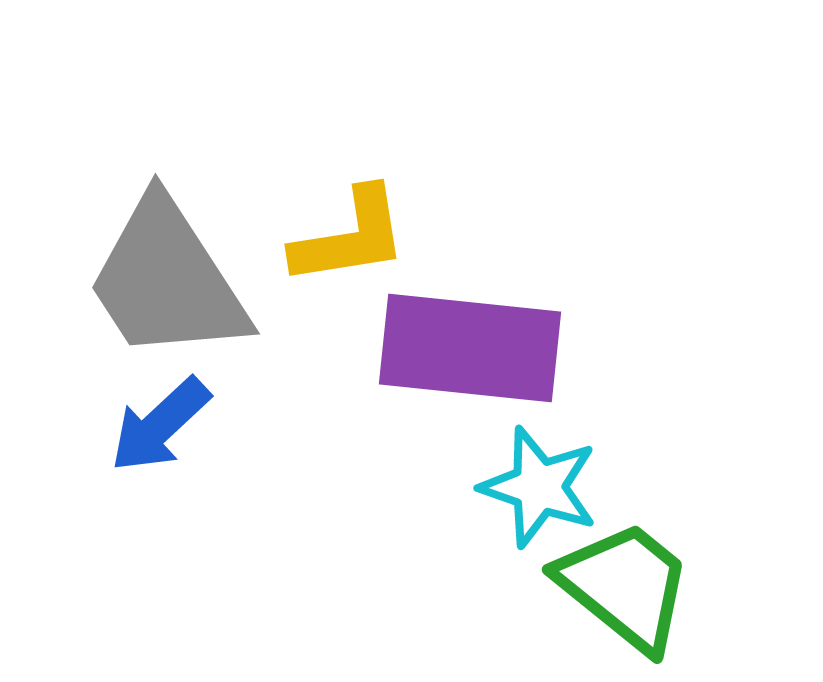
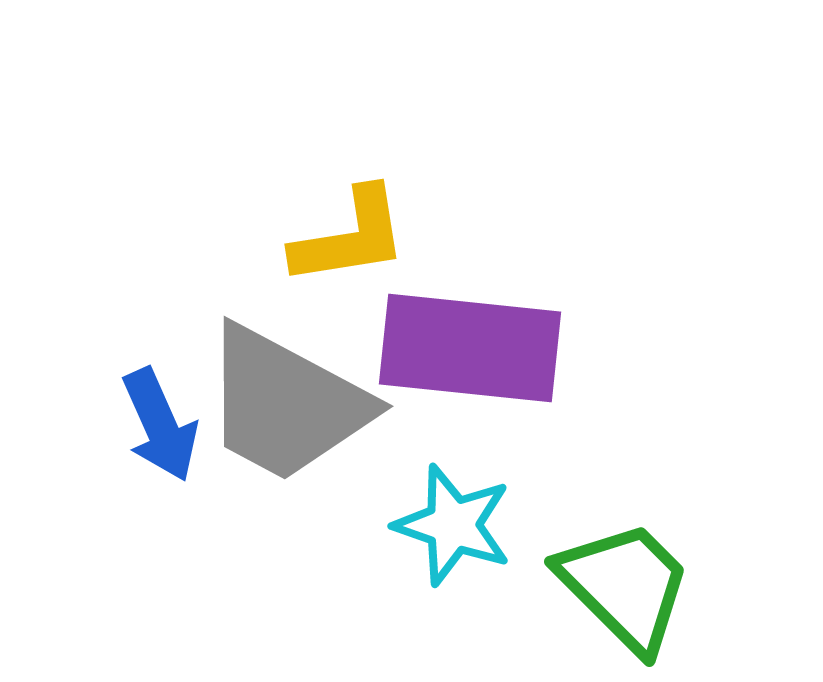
gray trapezoid: moved 119 px right, 124 px down; rotated 29 degrees counterclockwise
blue arrow: rotated 71 degrees counterclockwise
cyan star: moved 86 px left, 38 px down
green trapezoid: rotated 6 degrees clockwise
